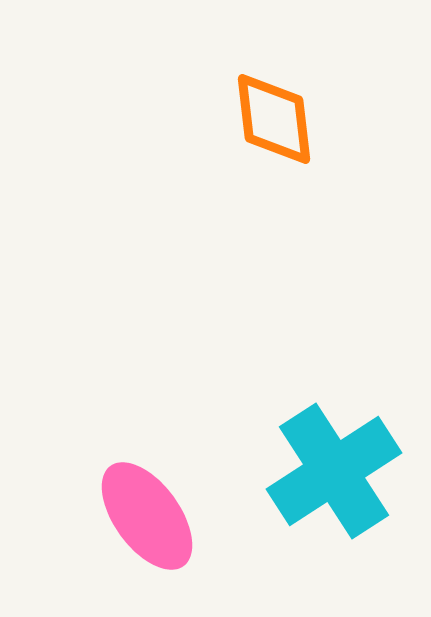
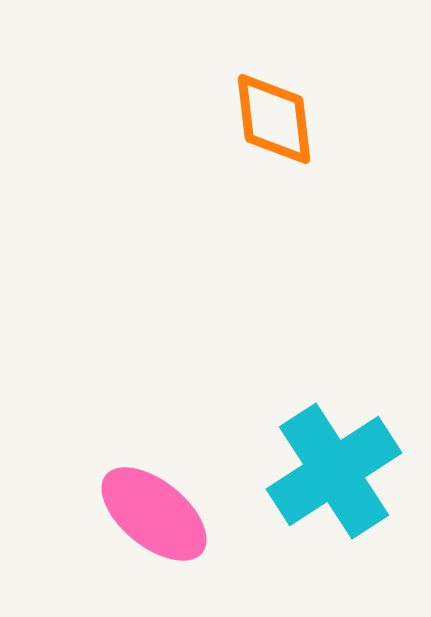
pink ellipse: moved 7 px right, 2 px up; rotated 15 degrees counterclockwise
